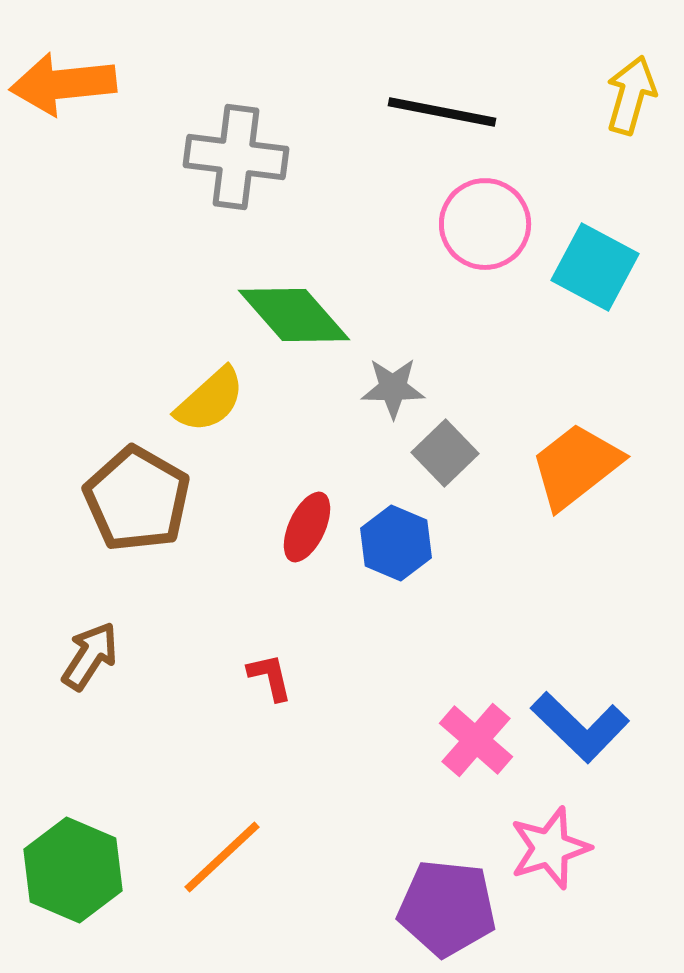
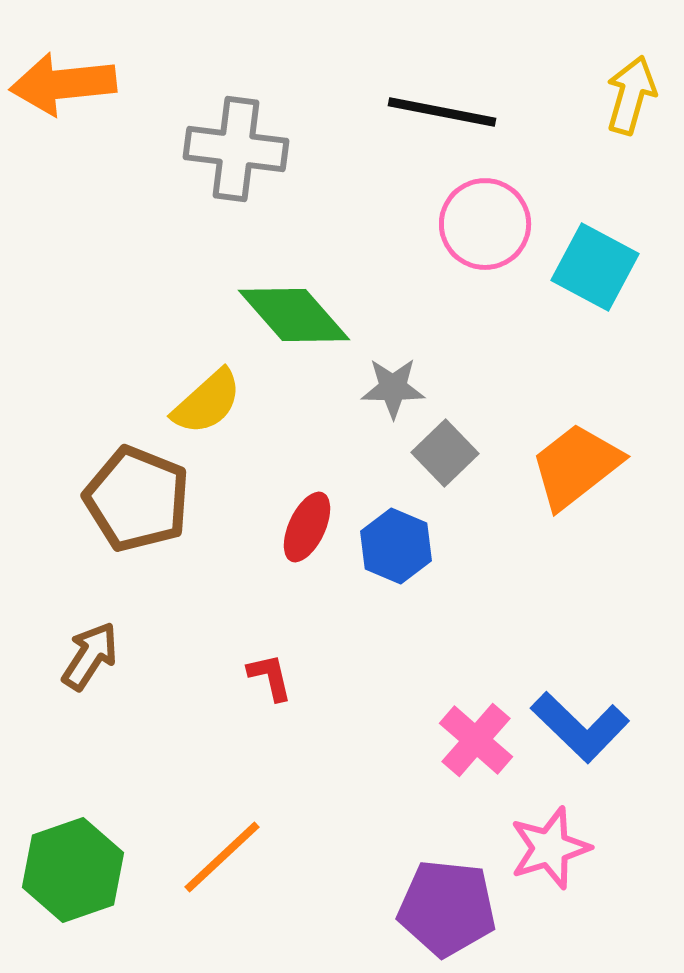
gray cross: moved 8 px up
yellow semicircle: moved 3 px left, 2 px down
brown pentagon: rotated 8 degrees counterclockwise
blue hexagon: moved 3 px down
green hexagon: rotated 18 degrees clockwise
